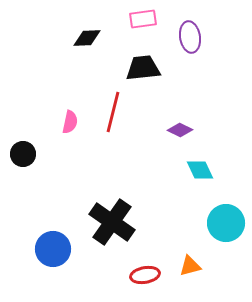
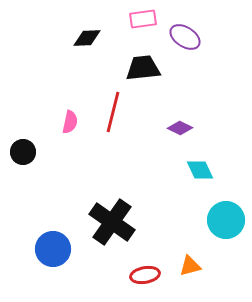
purple ellipse: moved 5 px left; rotated 48 degrees counterclockwise
purple diamond: moved 2 px up
black circle: moved 2 px up
cyan circle: moved 3 px up
